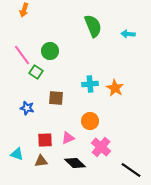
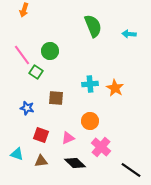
cyan arrow: moved 1 px right
red square: moved 4 px left, 5 px up; rotated 21 degrees clockwise
